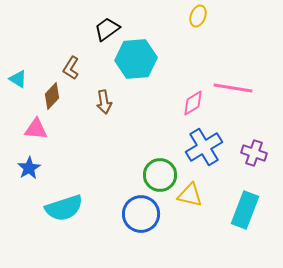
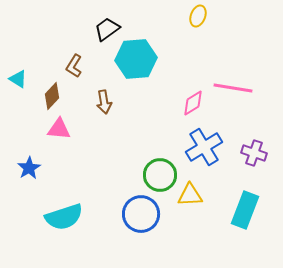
brown L-shape: moved 3 px right, 2 px up
pink triangle: moved 23 px right
yellow triangle: rotated 16 degrees counterclockwise
cyan semicircle: moved 9 px down
